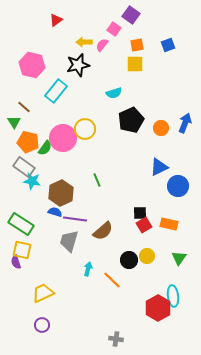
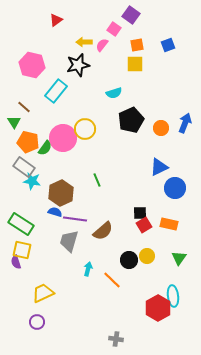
blue circle at (178, 186): moved 3 px left, 2 px down
purple circle at (42, 325): moved 5 px left, 3 px up
